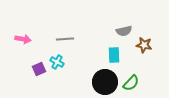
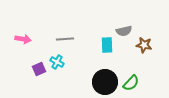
cyan rectangle: moved 7 px left, 10 px up
